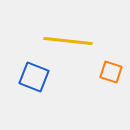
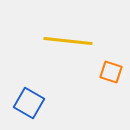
blue square: moved 5 px left, 26 px down; rotated 8 degrees clockwise
